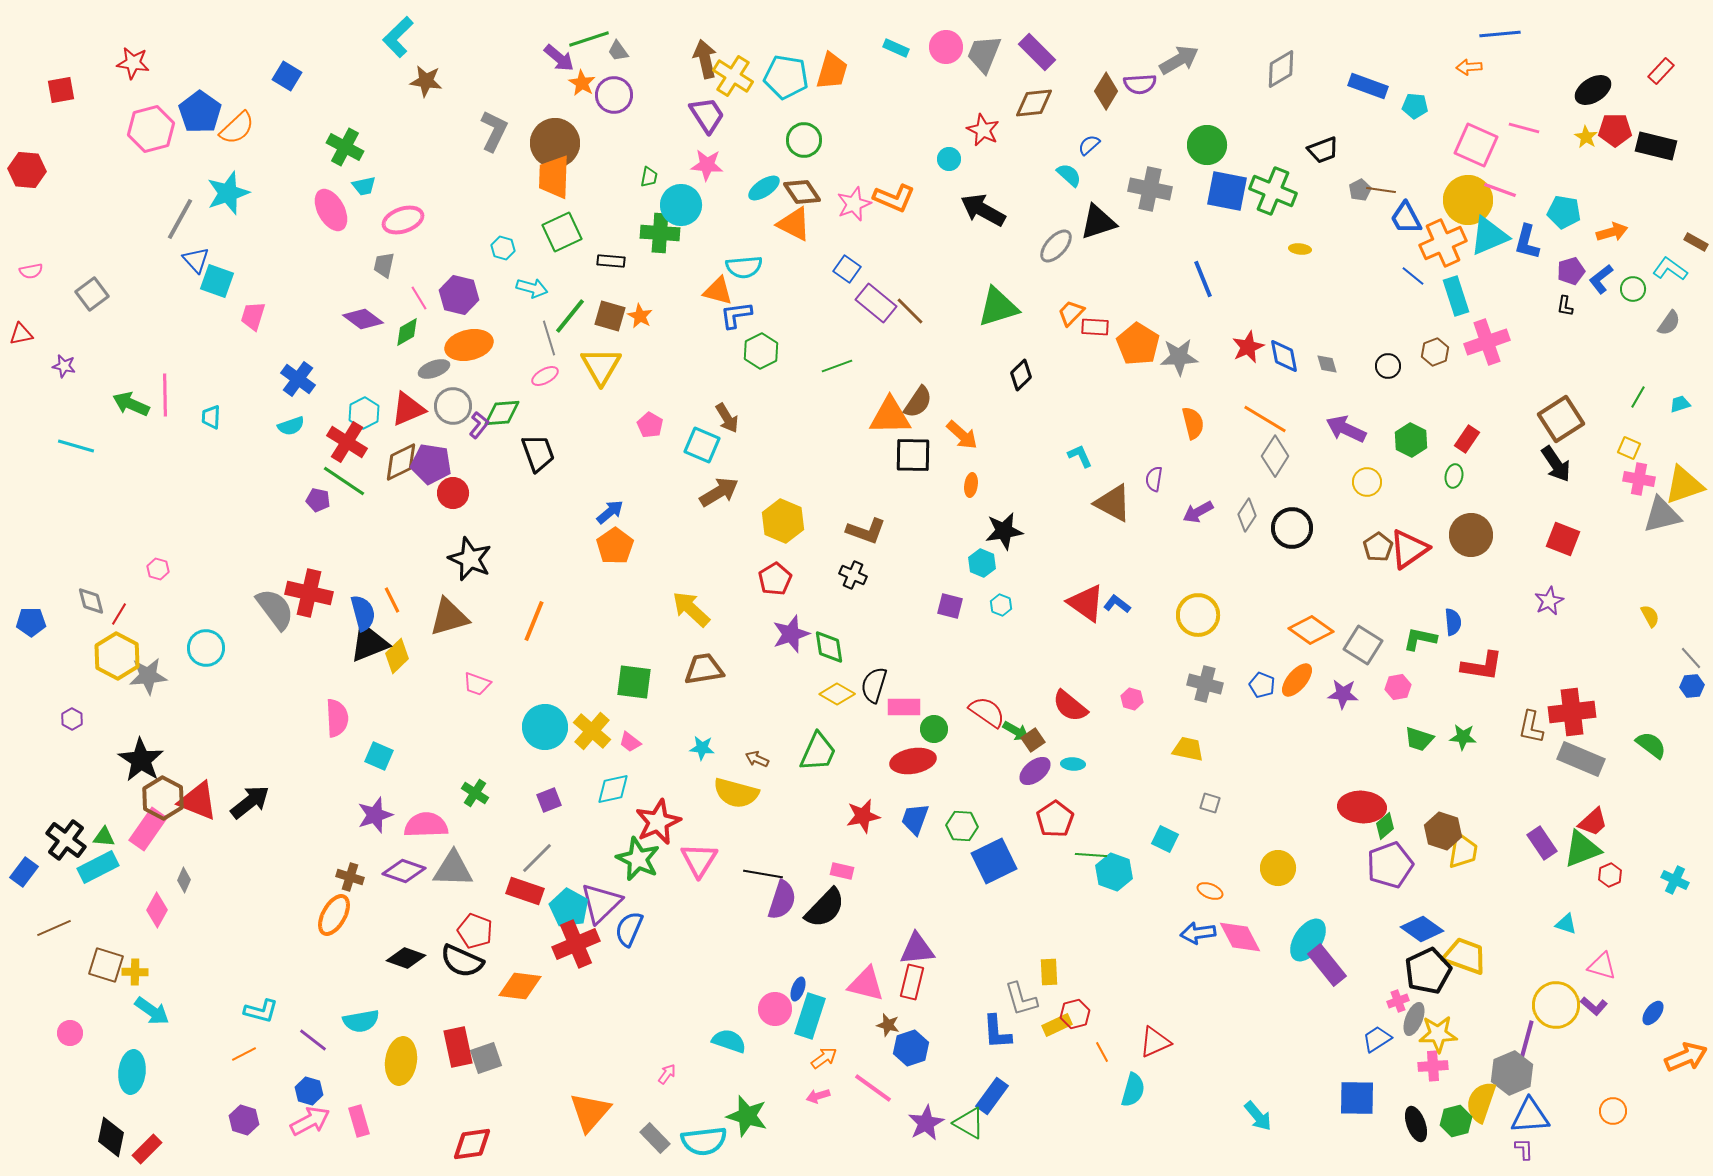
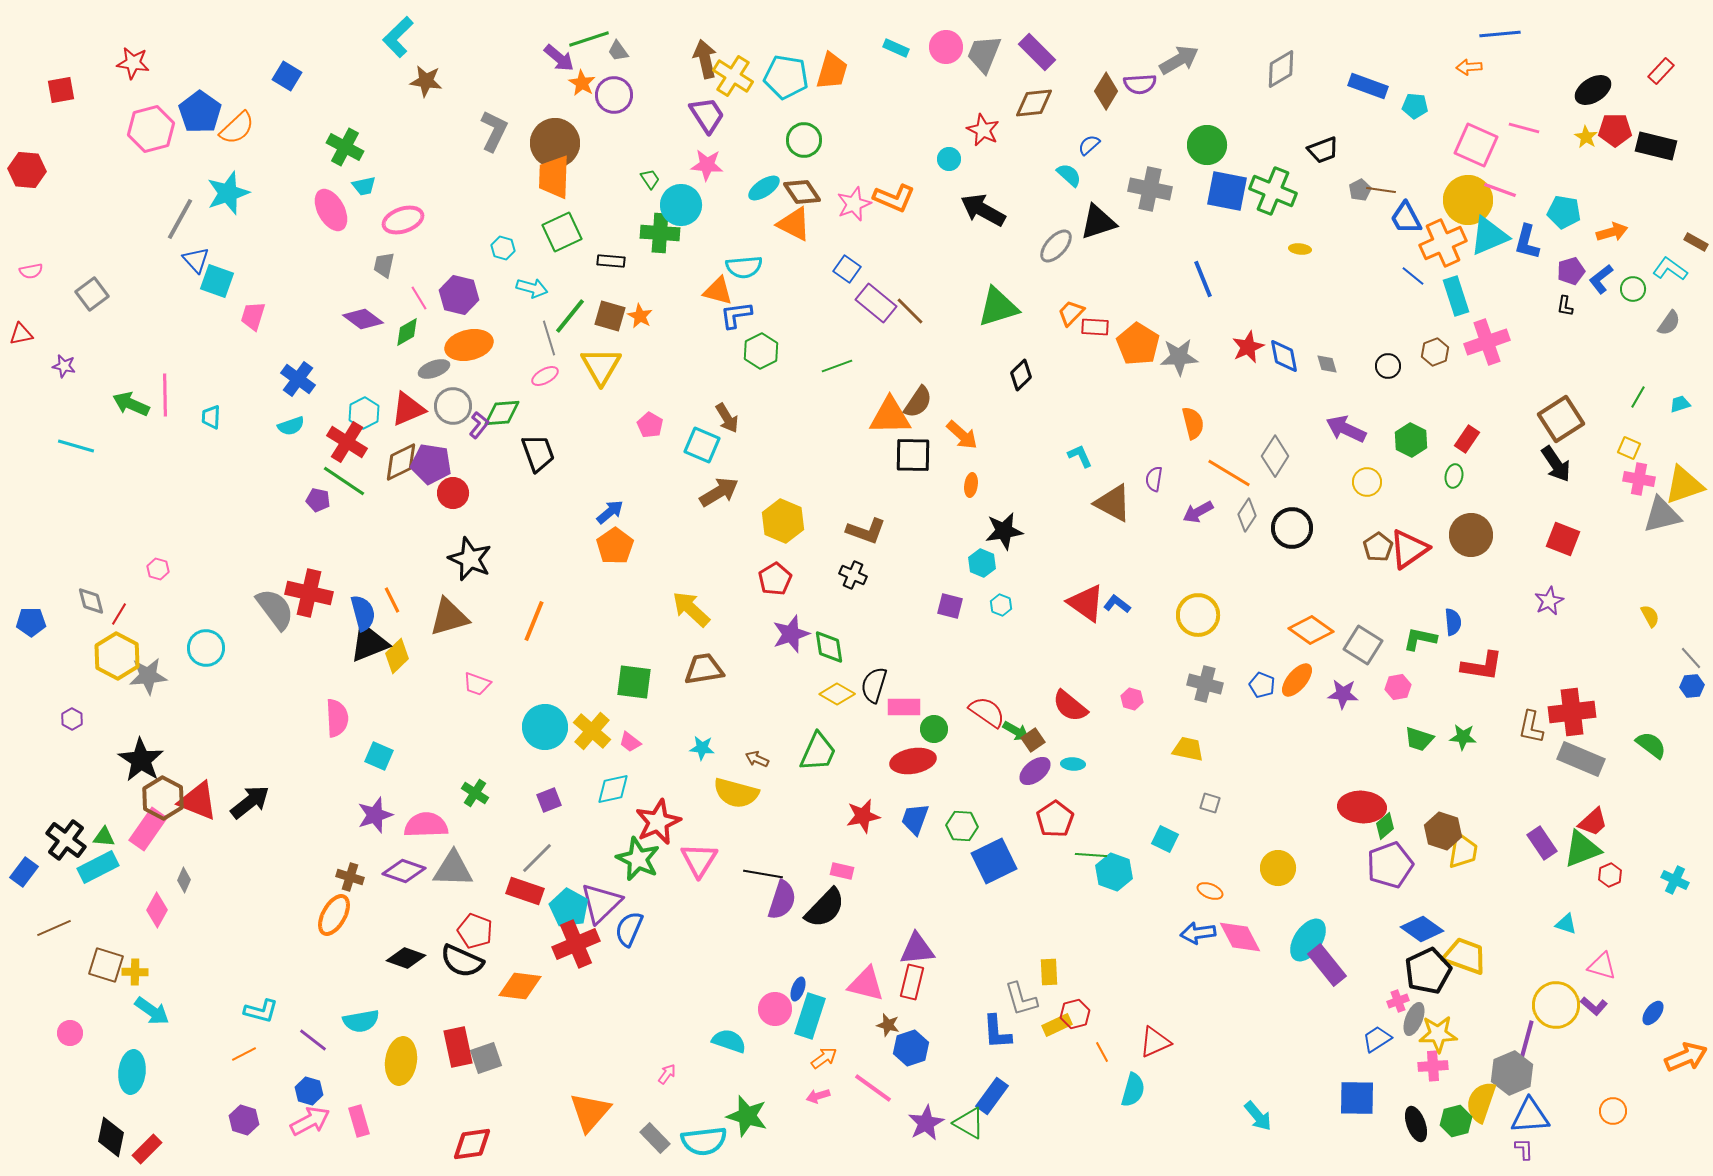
green trapezoid at (649, 177): moved 1 px right, 2 px down; rotated 45 degrees counterclockwise
orange line at (1265, 419): moved 36 px left, 54 px down
